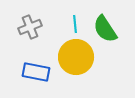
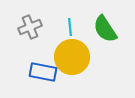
cyan line: moved 5 px left, 3 px down
yellow circle: moved 4 px left
blue rectangle: moved 7 px right
